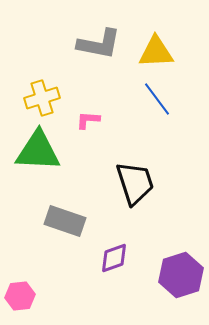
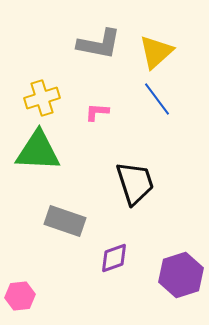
yellow triangle: rotated 39 degrees counterclockwise
pink L-shape: moved 9 px right, 8 px up
